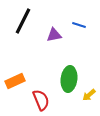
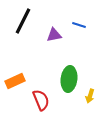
yellow arrow: moved 1 px right, 1 px down; rotated 32 degrees counterclockwise
